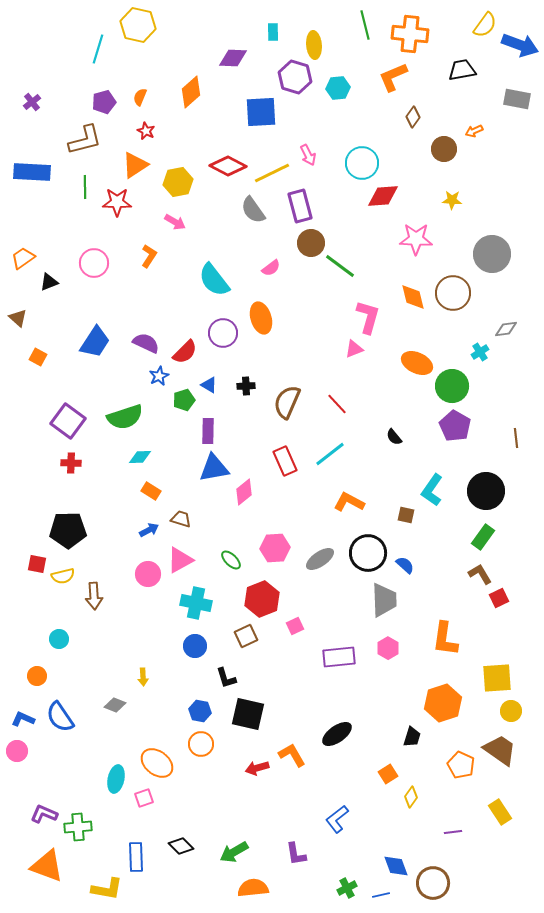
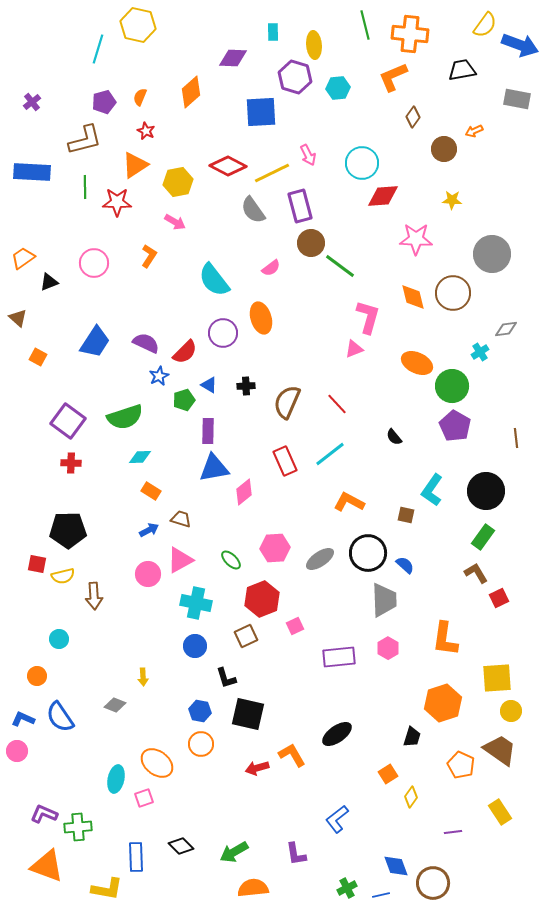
brown L-shape at (480, 574): moved 4 px left, 1 px up
